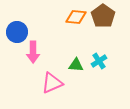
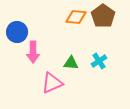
green triangle: moved 5 px left, 2 px up
